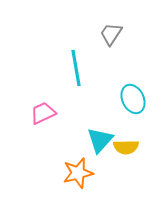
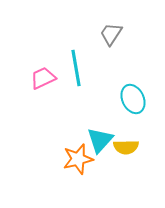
pink trapezoid: moved 35 px up
orange star: moved 14 px up
